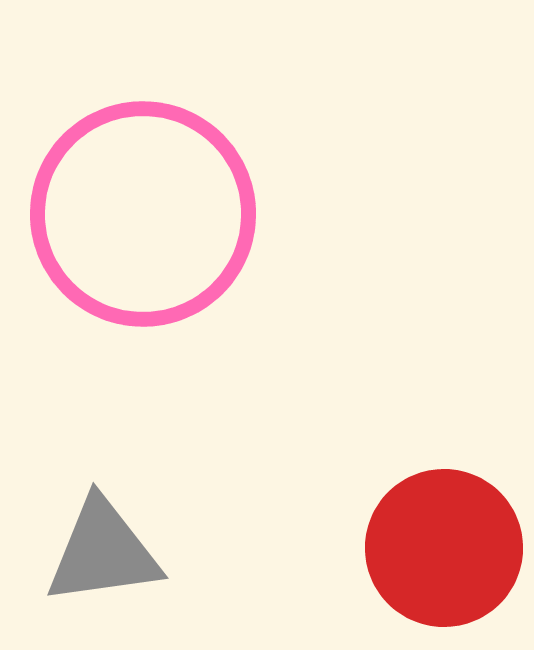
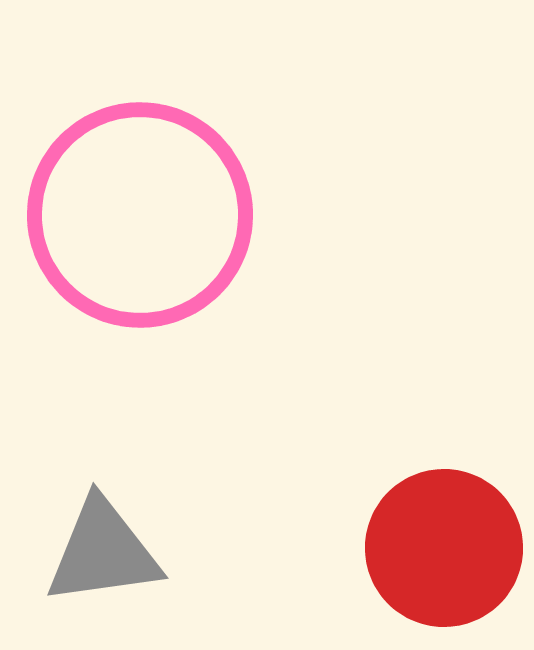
pink circle: moved 3 px left, 1 px down
